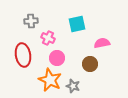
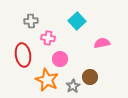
cyan square: moved 3 px up; rotated 30 degrees counterclockwise
pink cross: rotated 16 degrees counterclockwise
pink circle: moved 3 px right, 1 px down
brown circle: moved 13 px down
orange star: moved 3 px left
gray star: rotated 24 degrees clockwise
